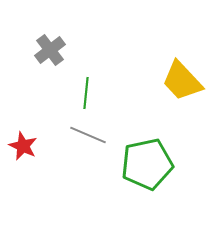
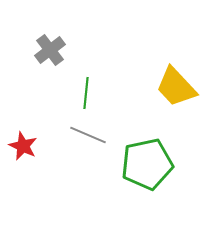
yellow trapezoid: moved 6 px left, 6 px down
